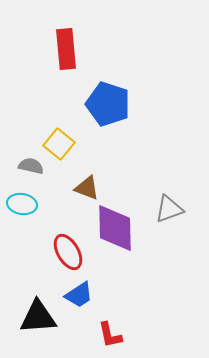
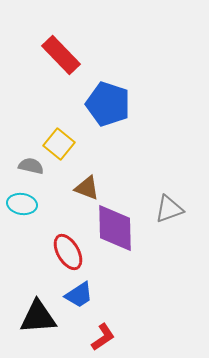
red rectangle: moved 5 px left, 6 px down; rotated 39 degrees counterclockwise
red L-shape: moved 7 px left, 2 px down; rotated 112 degrees counterclockwise
